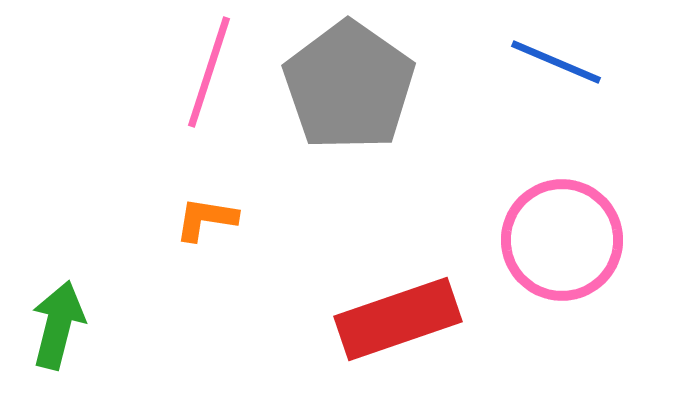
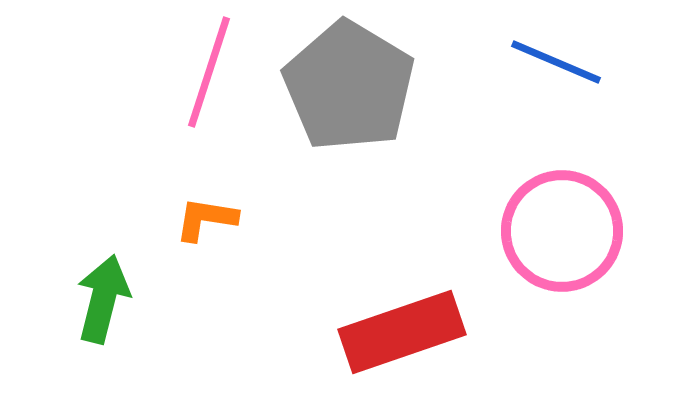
gray pentagon: rotated 4 degrees counterclockwise
pink circle: moved 9 px up
red rectangle: moved 4 px right, 13 px down
green arrow: moved 45 px right, 26 px up
